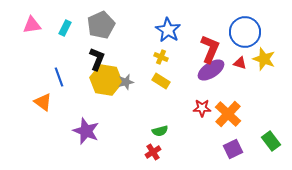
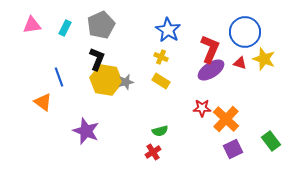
orange cross: moved 2 px left, 5 px down
